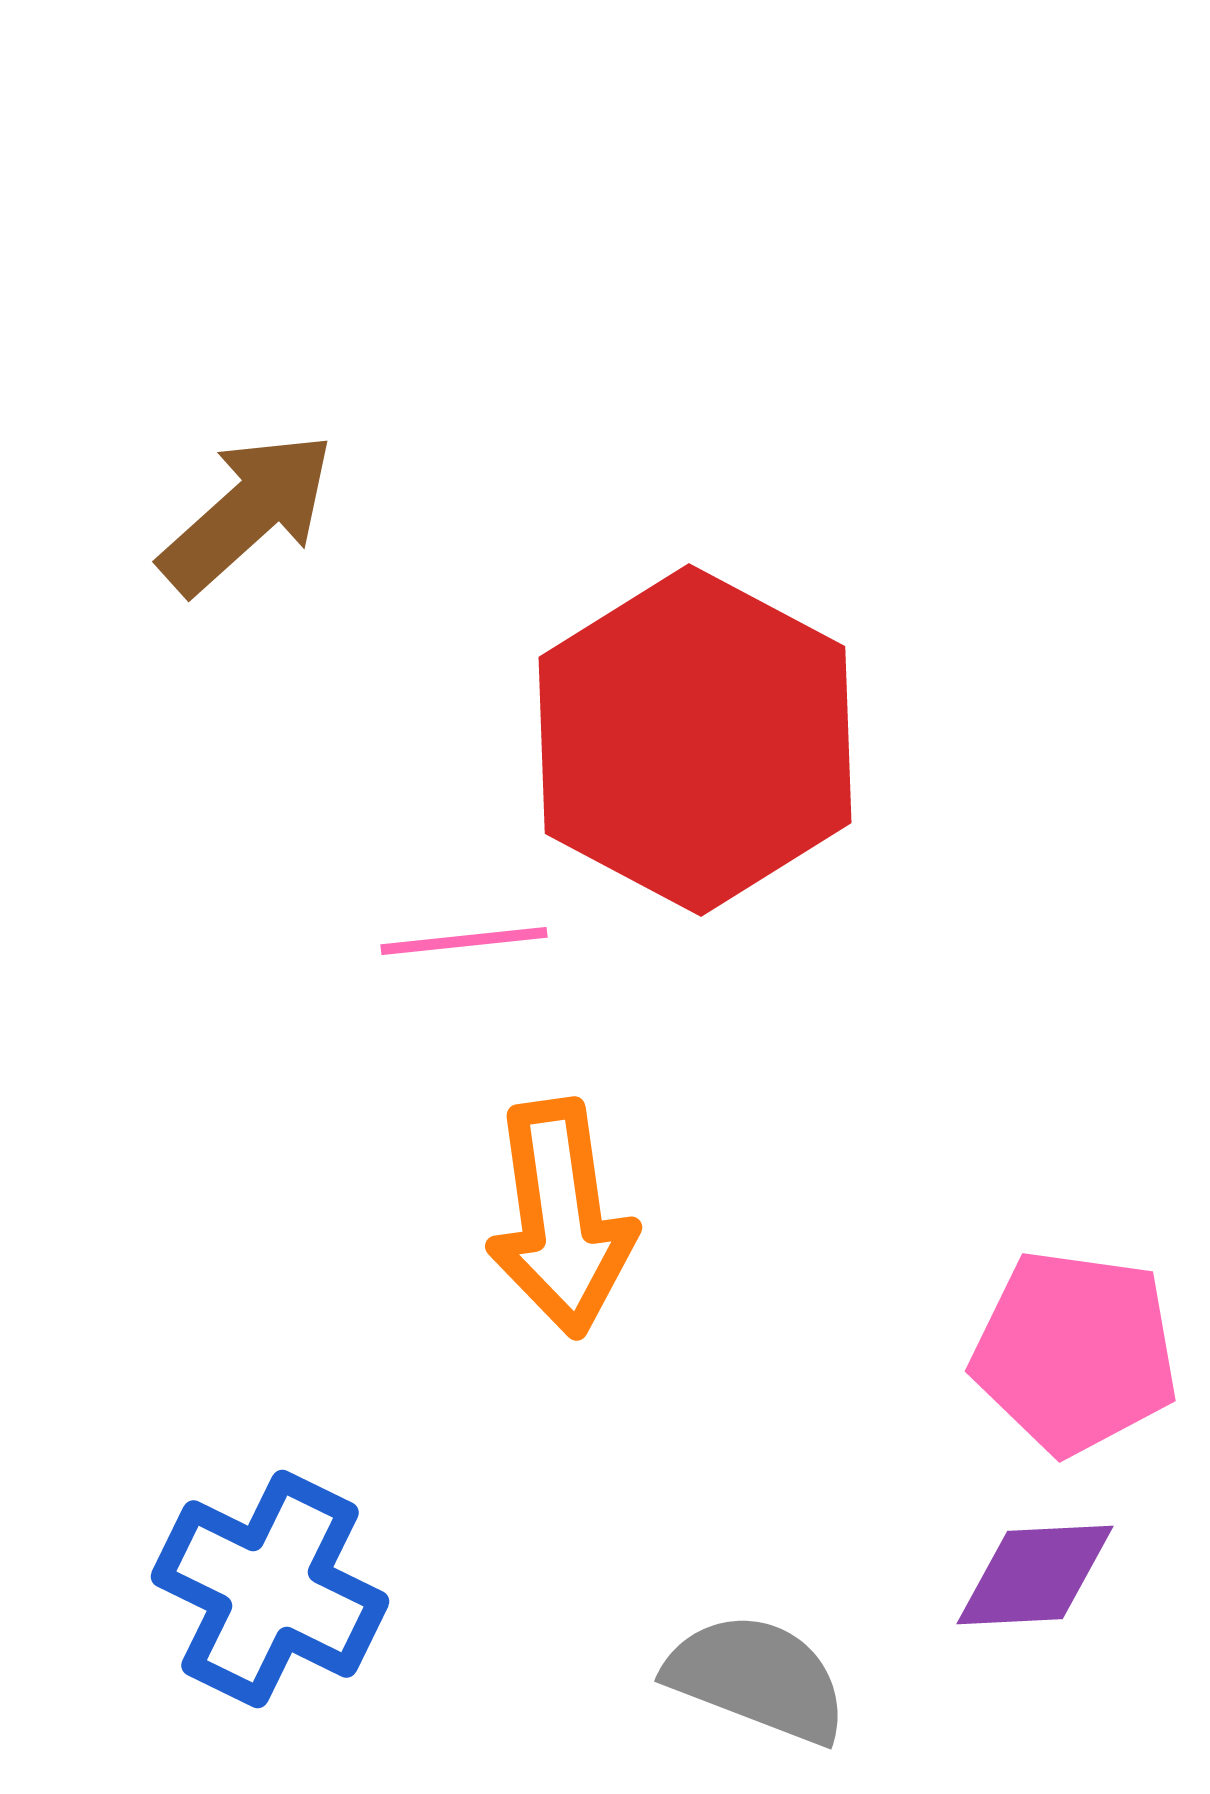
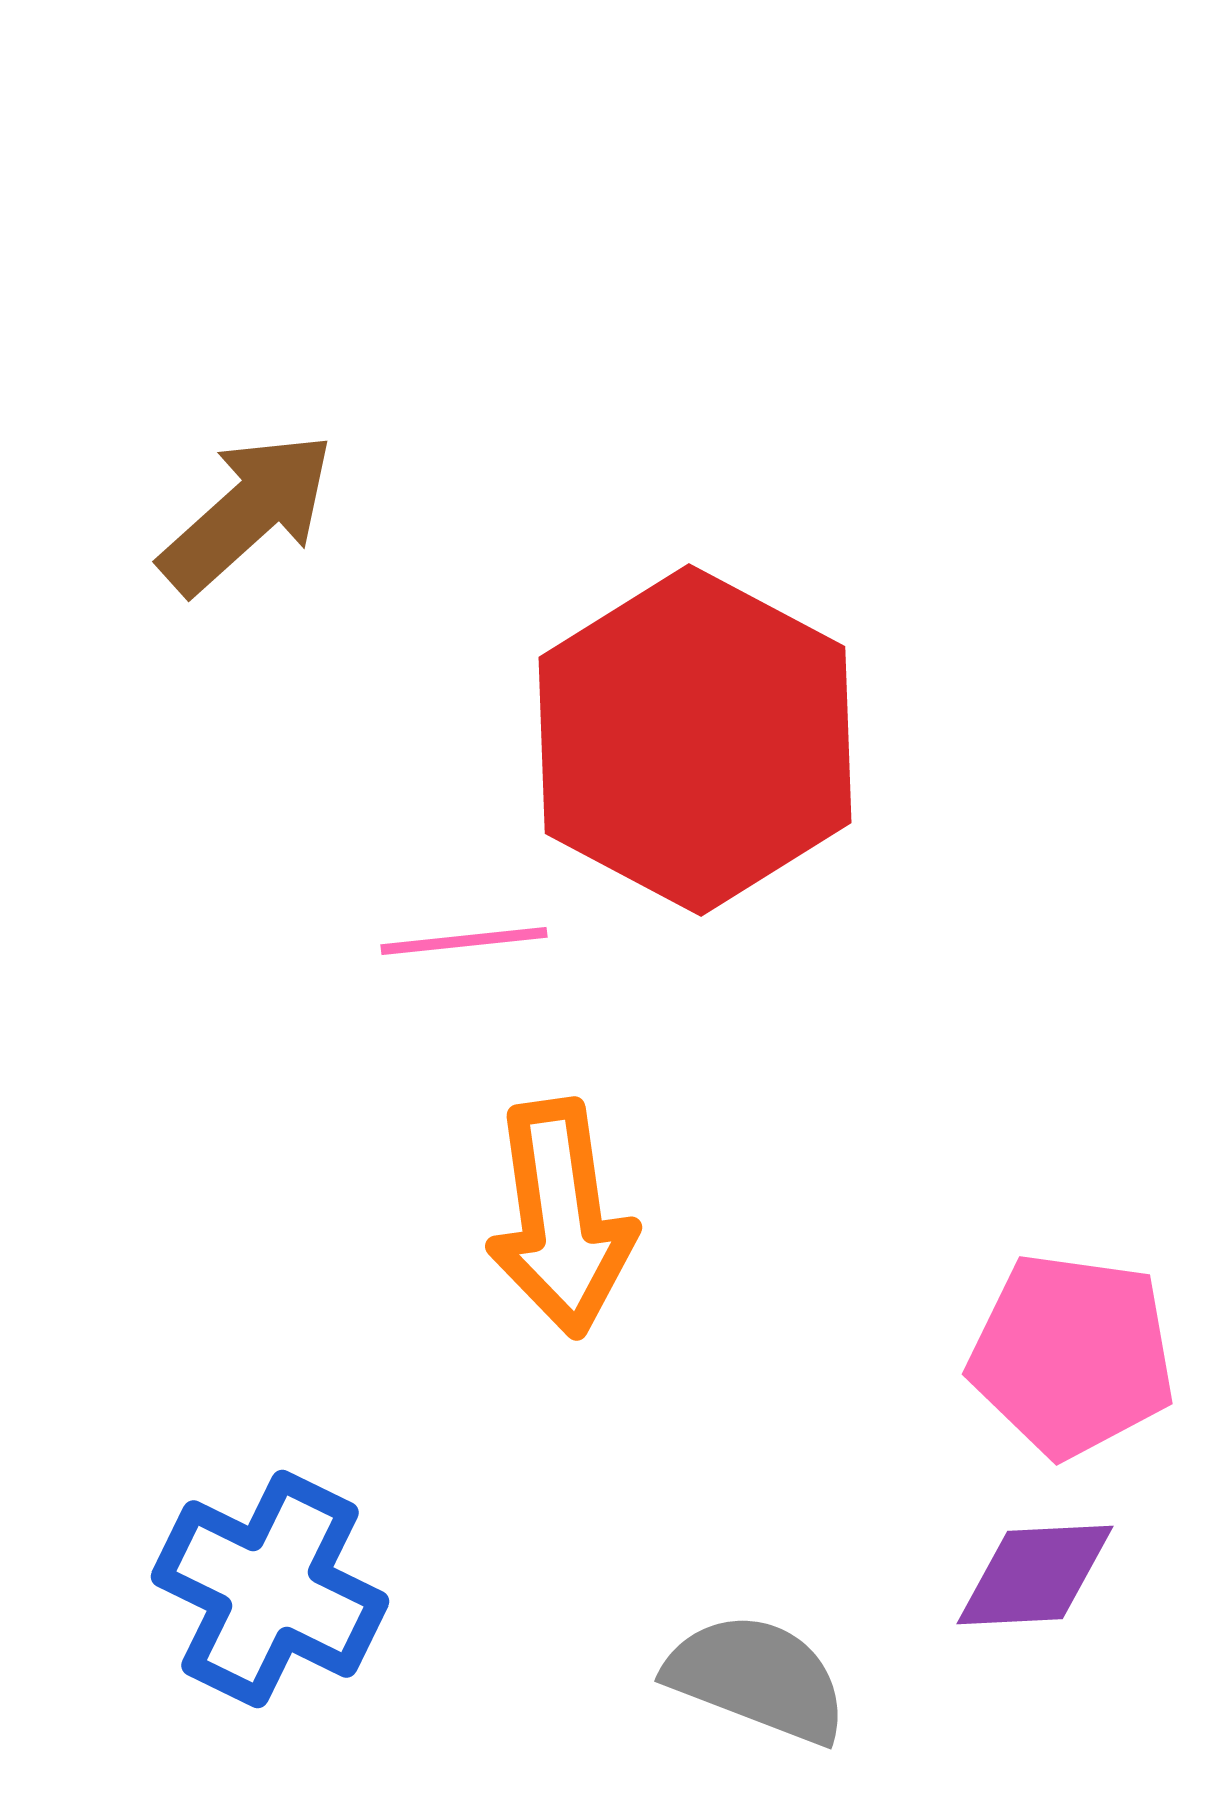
pink pentagon: moved 3 px left, 3 px down
